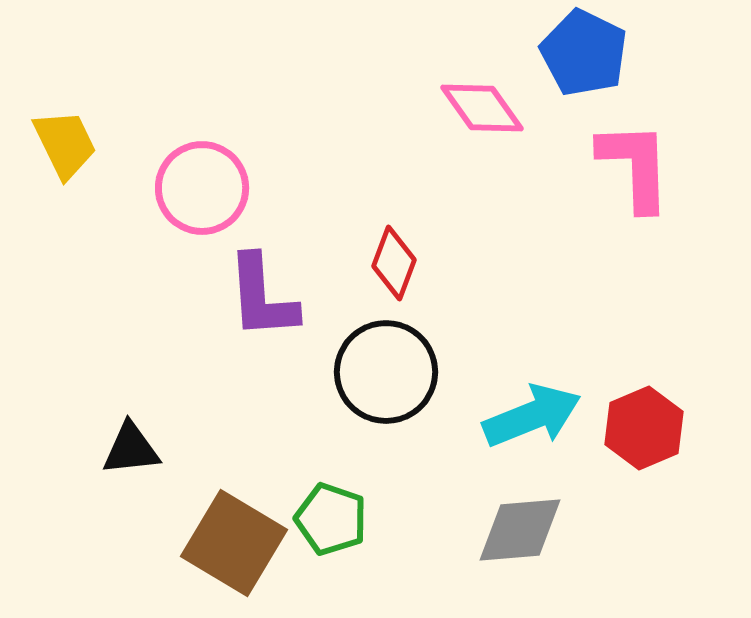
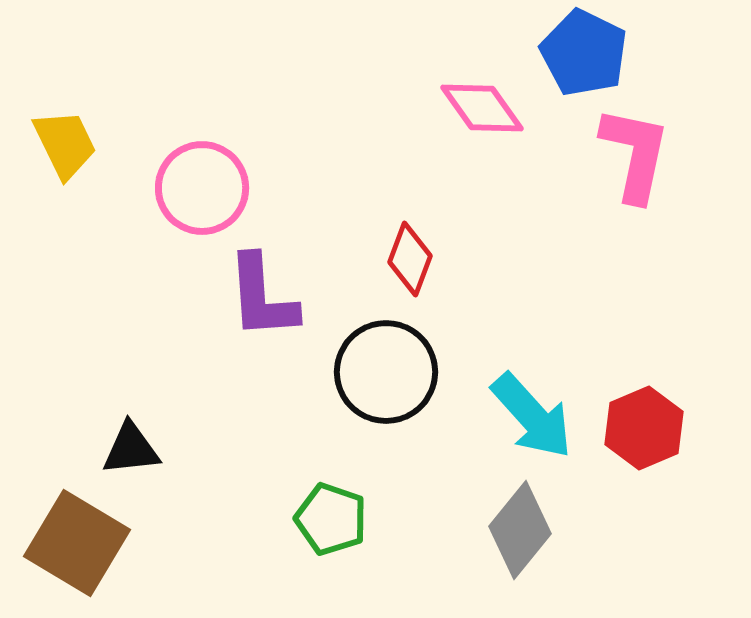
pink L-shape: moved 12 px up; rotated 14 degrees clockwise
red diamond: moved 16 px right, 4 px up
cyan arrow: rotated 70 degrees clockwise
gray diamond: rotated 46 degrees counterclockwise
brown square: moved 157 px left
